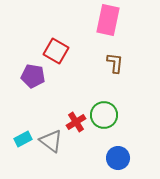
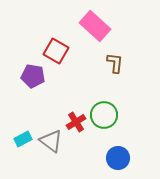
pink rectangle: moved 13 px left, 6 px down; rotated 60 degrees counterclockwise
